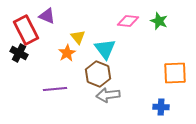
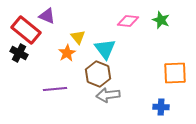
green star: moved 2 px right, 1 px up
red rectangle: rotated 24 degrees counterclockwise
